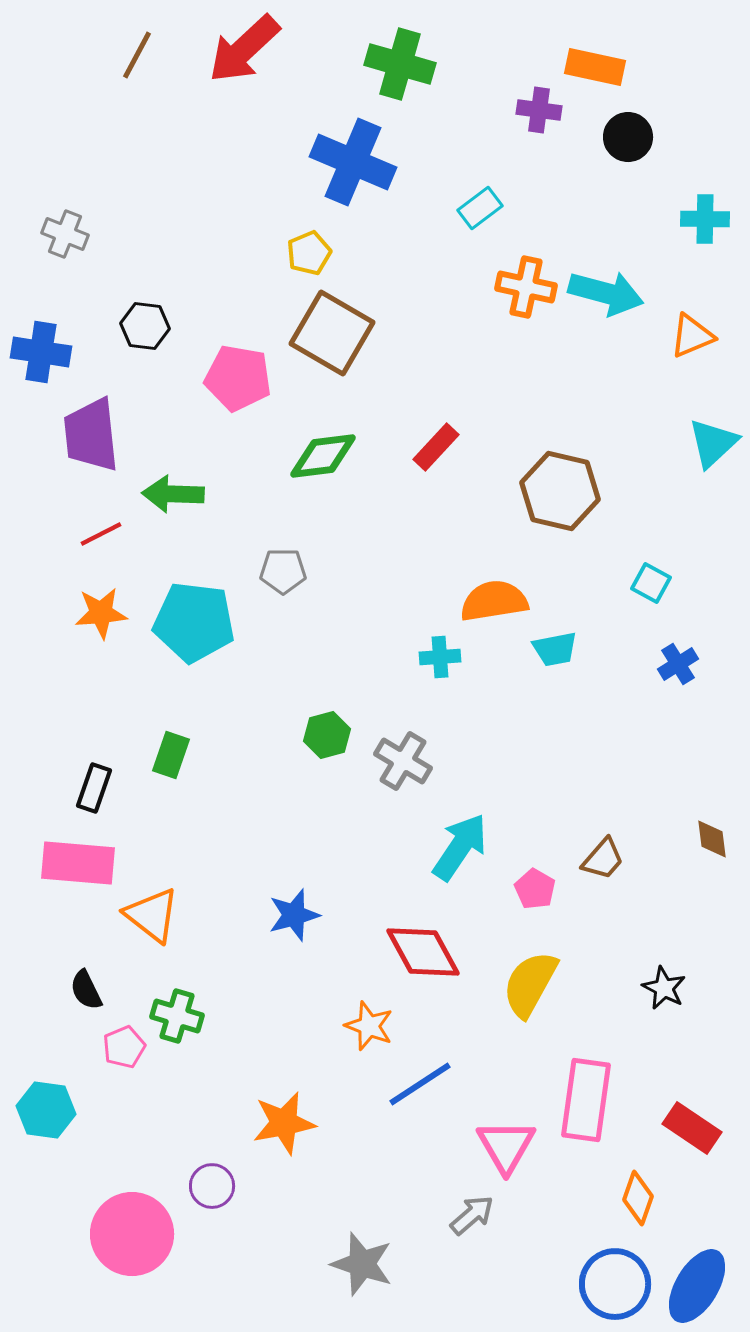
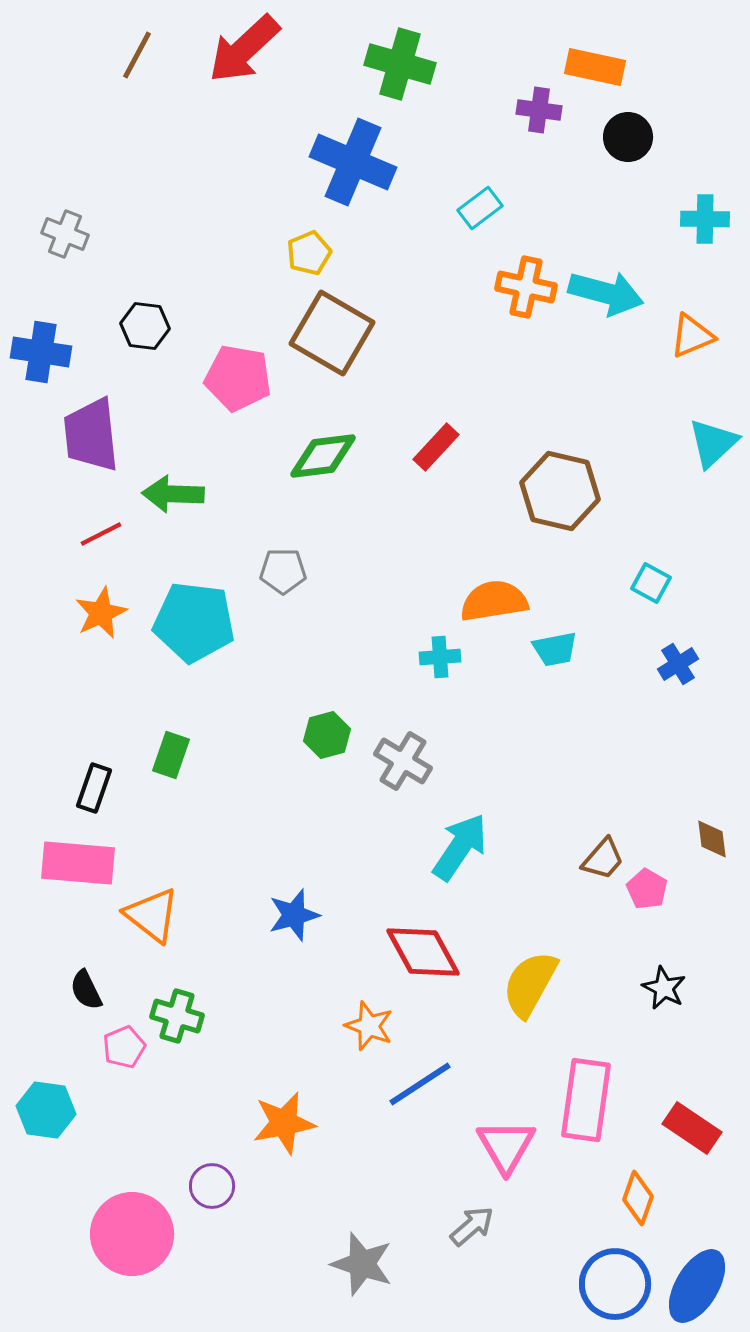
orange star at (101, 613): rotated 20 degrees counterclockwise
pink pentagon at (535, 889): moved 112 px right
gray arrow at (472, 1215): moved 11 px down
